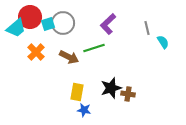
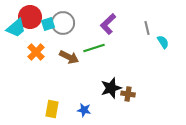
yellow rectangle: moved 25 px left, 17 px down
